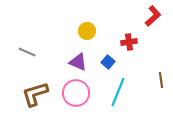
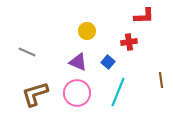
red L-shape: moved 9 px left; rotated 40 degrees clockwise
pink circle: moved 1 px right
